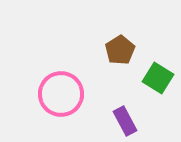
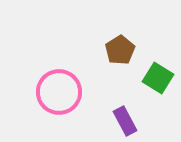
pink circle: moved 2 px left, 2 px up
